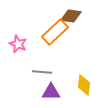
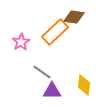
brown diamond: moved 3 px right, 1 px down
pink star: moved 3 px right, 2 px up; rotated 18 degrees clockwise
gray line: rotated 30 degrees clockwise
purple triangle: moved 1 px right, 1 px up
